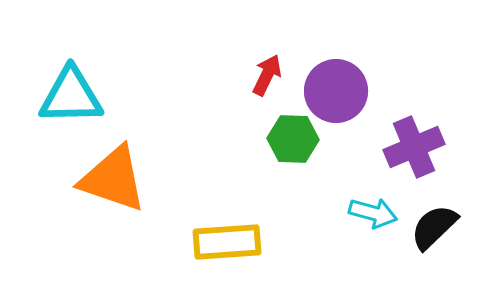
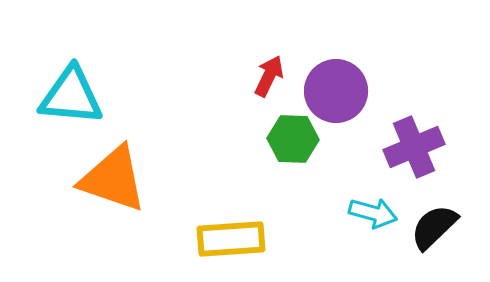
red arrow: moved 2 px right, 1 px down
cyan triangle: rotated 6 degrees clockwise
yellow rectangle: moved 4 px right, 3 px up
